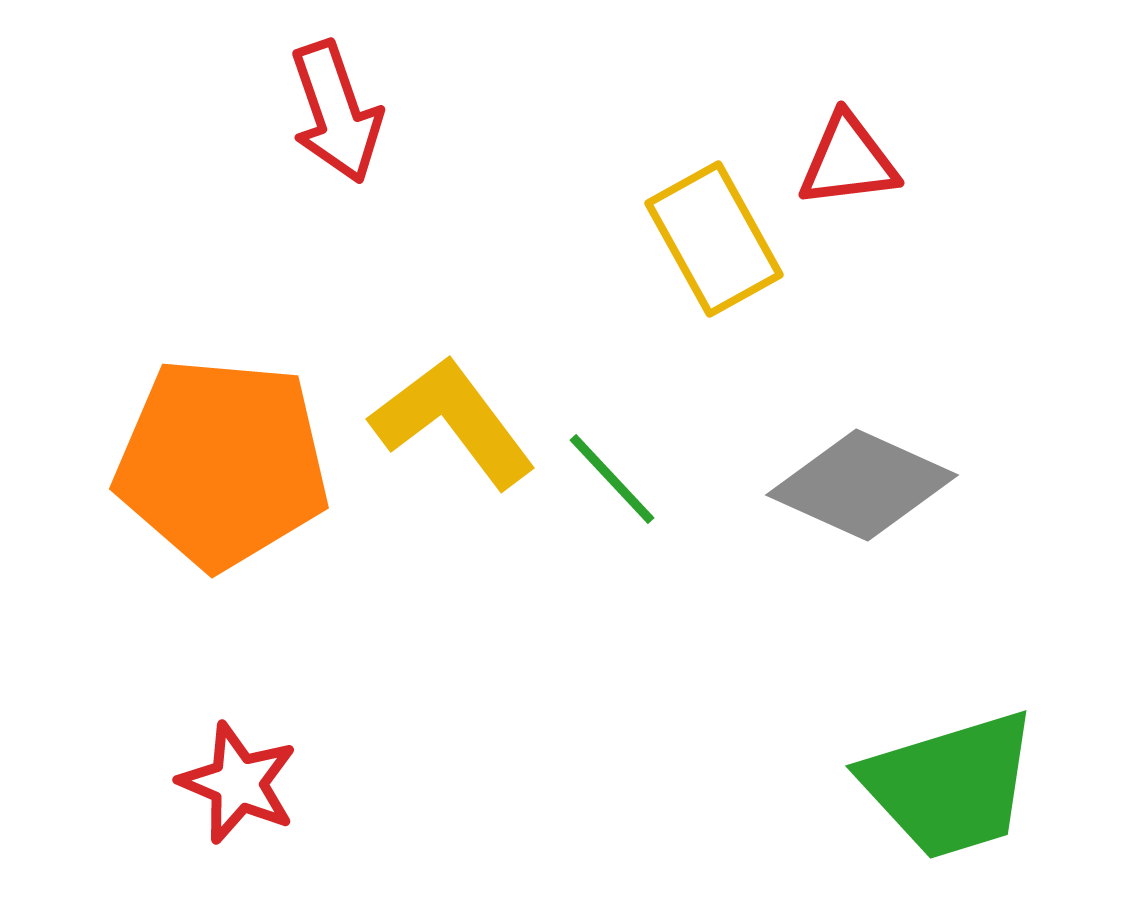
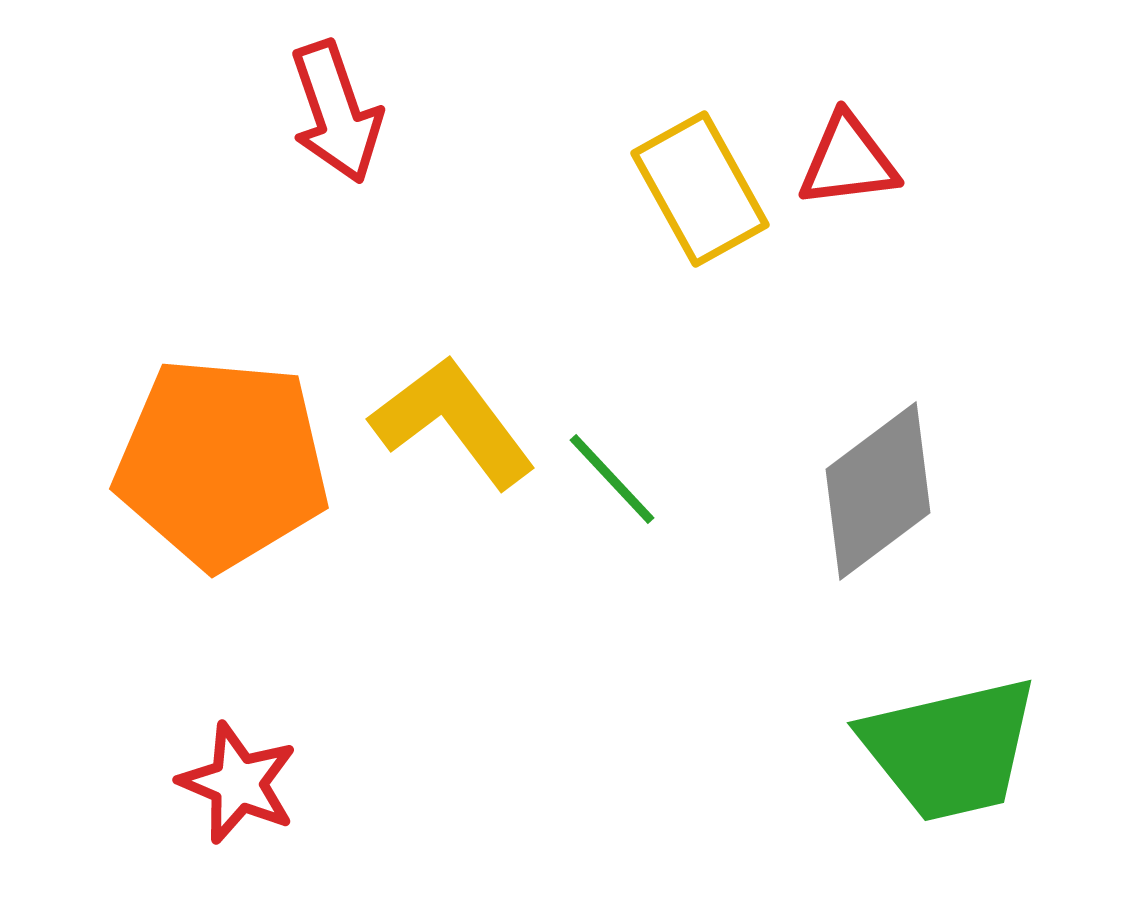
yellow rectangle: moved 14 px left, 50 px up
gray diamond: moved 16 px right, 6 px down; rotated 61 degrees counterclockwise
green trapezoid: moved 36 px up; rotated 4 degrees clockwise
